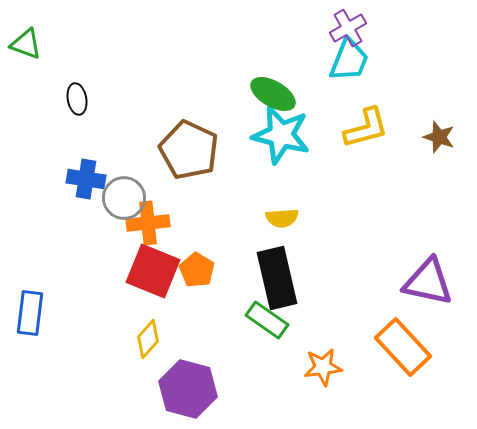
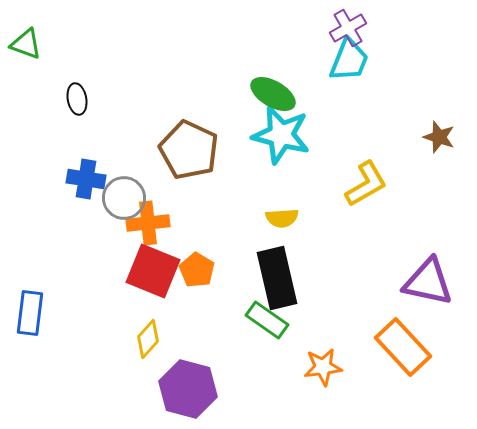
yellow L-shape: moved 56 px down; rotated 15 degrees counterclockwise
